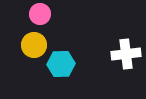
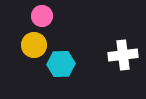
pink circle: moved 2 px right, 2 px down
white cross: moved 3 px left, 1 px down
